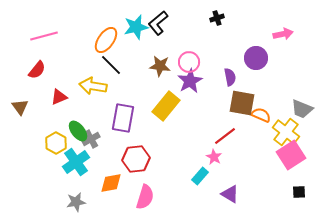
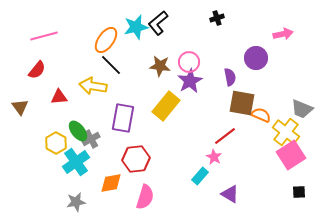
red triangle: rotated 18 degrees clockwise
